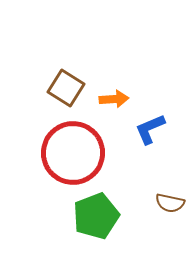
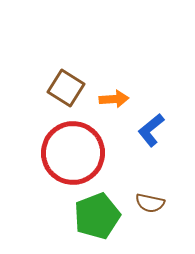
blue L-shape: moved 1 px right, 1 px down; rotated 16 degrees counterclockwise
brown semicircle: moved 20 px left
green pentagon: moved 1 px right
